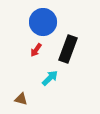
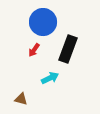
red arrow: moved 2 px left
cyan arrow: rotated 18 degrees clockwise
